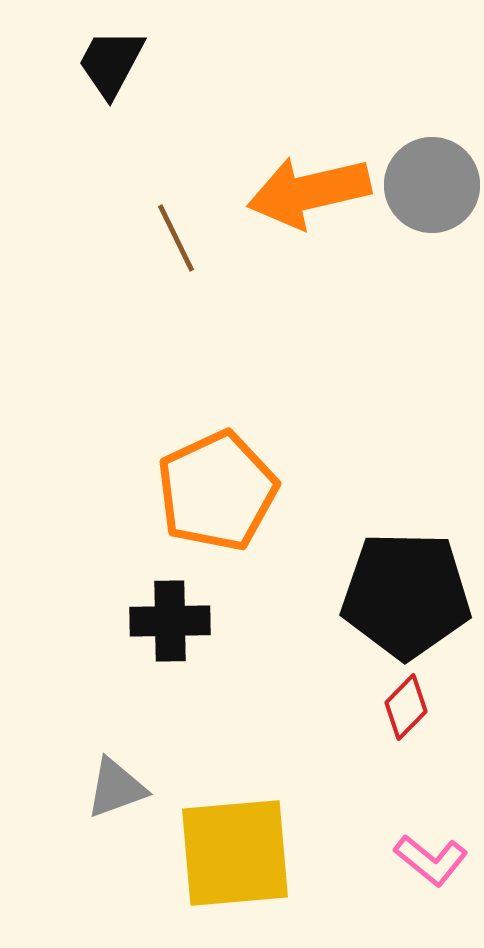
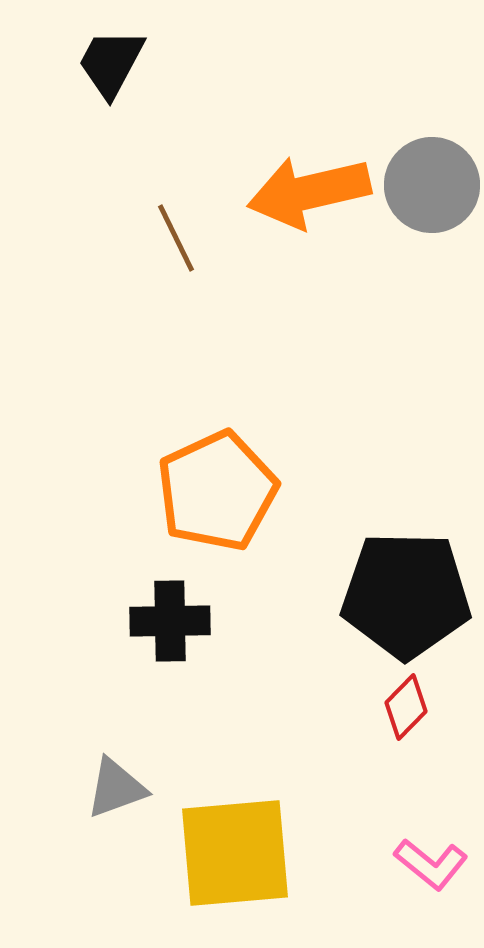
pink L-shape: moved 4 px down
